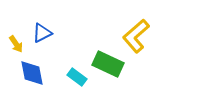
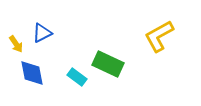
yellow L-shape: moved 23 px right; rotated 12 degrees clockwise
